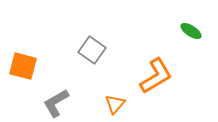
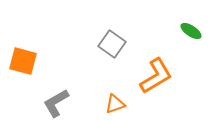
gray square: moved 20 px right, 6 px up
orange square: moved 5 px up
orange triangle: rotated 30 degrees clockwise
